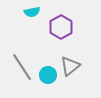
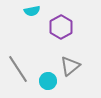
cyan semicircle: moved 1 px up
gray line: moved 4 px left, 2 px down
cyan circle: moved 6 px down
